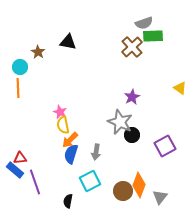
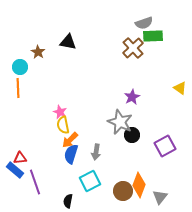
brown cross: moved 1 px right, 1 px down
